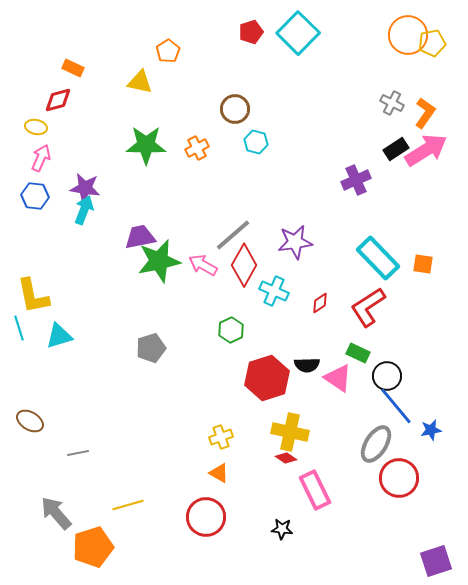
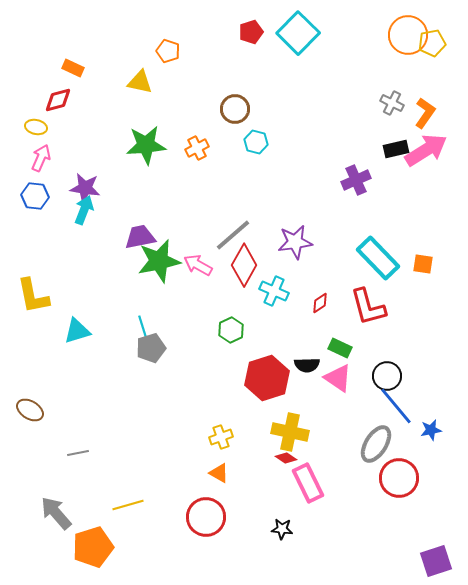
orange pentagon at (168, 51): rotated 20 degrees counterclockwise
green star at (146, 145): rotated 6 degrees counterclockwise
black rectangle at (396, 149): rotated 20 degrees clockwise
pink arrow at (203, 265): moved 5 px left
red L-shape at (368, 307): rotated 72 degrees counterclockwise
cyan line at (19, 328): moved 124 px right
cyan triangle at (59, 336): moved 18 px right, 5 px up
green rectangle at (358, 353): moved 18 px left, 5 px up
brown ellipse at (30, 421): moved 11 px up
pink rectangle at (315, 490): moved 7 px left, 7 px up
